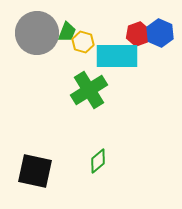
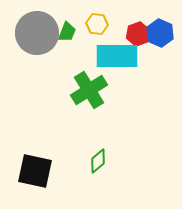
yellow hexagon: moved 14 px right, 18 px up; rotated 10 degrees counterclockwise
